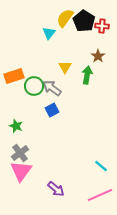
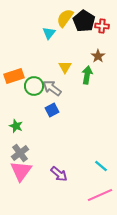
purple arrow: moved 3 px right, 15 px up
